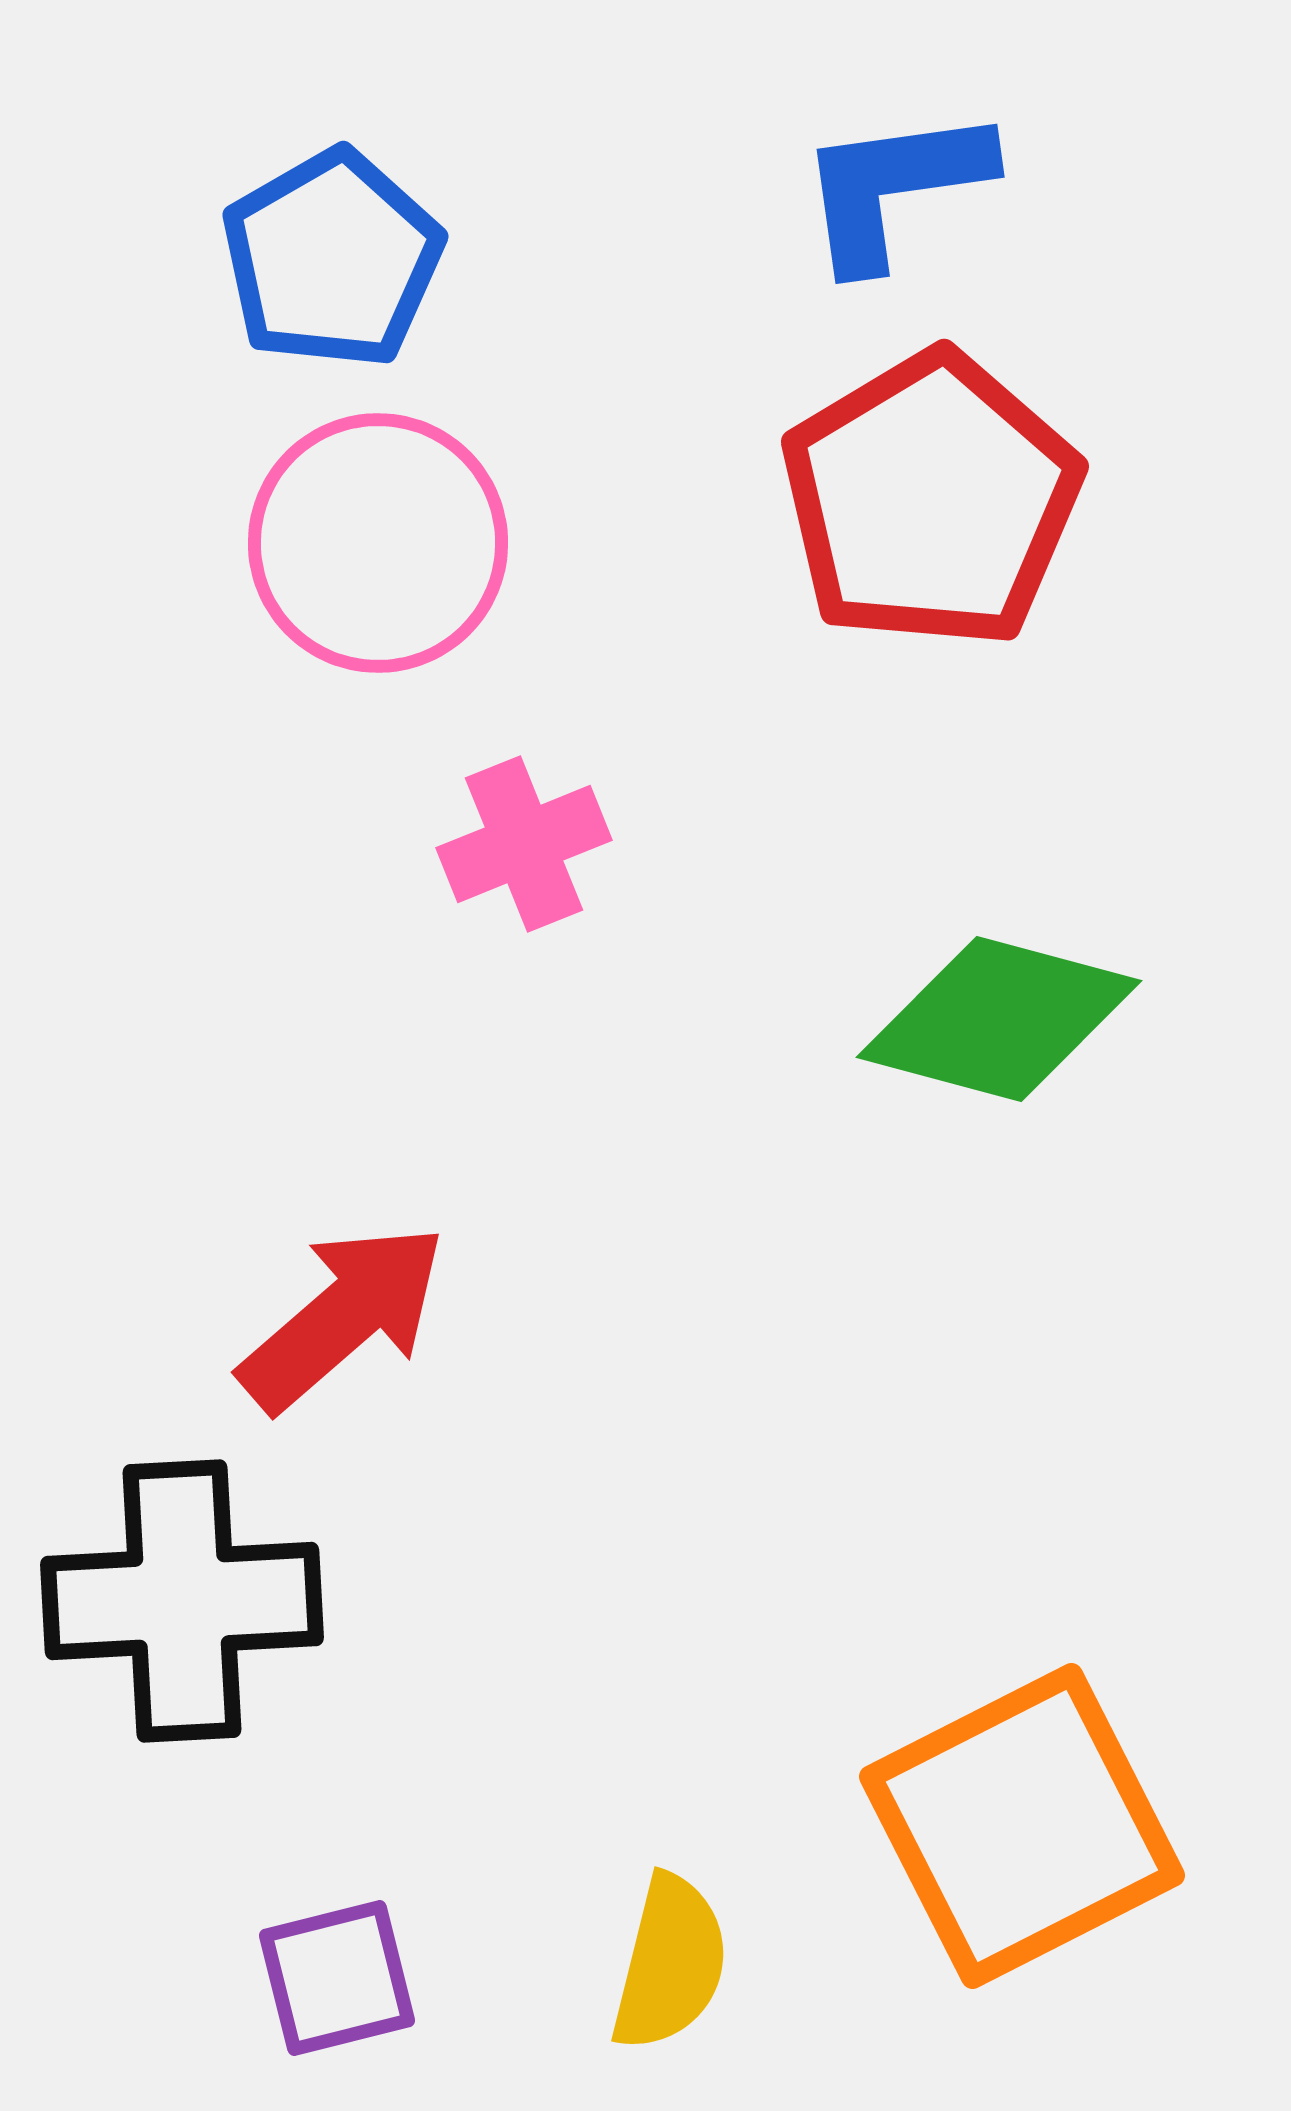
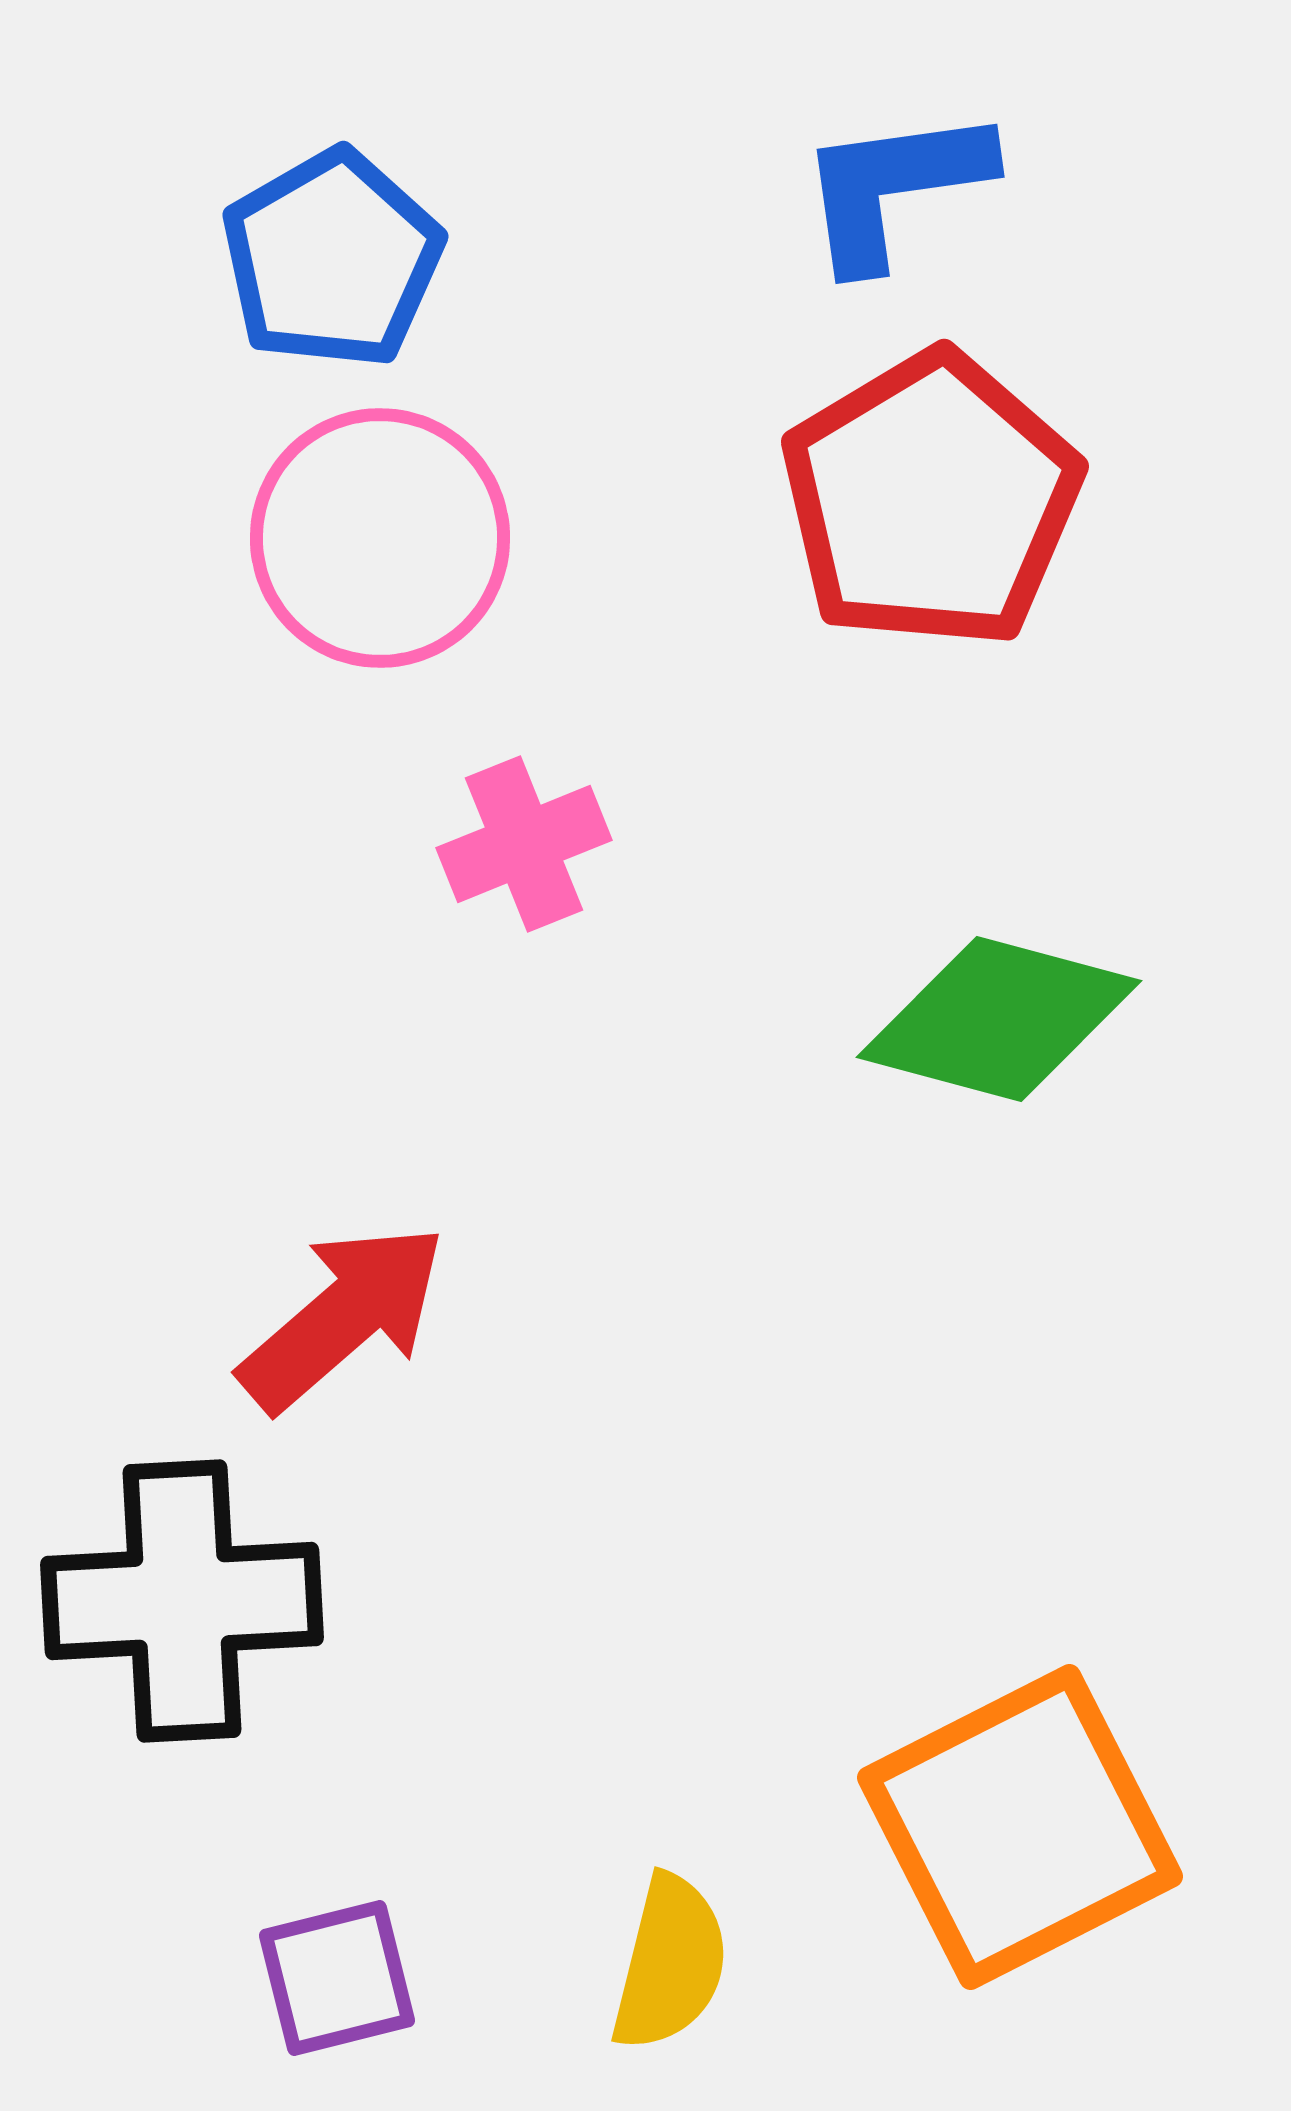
pink circle: moved 2 px right, 5 px up
orange square: moved 2 px left, 1 px down
